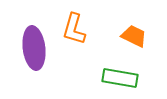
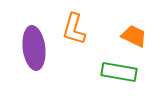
green rectangle: moved 1 px left, 6 px up
